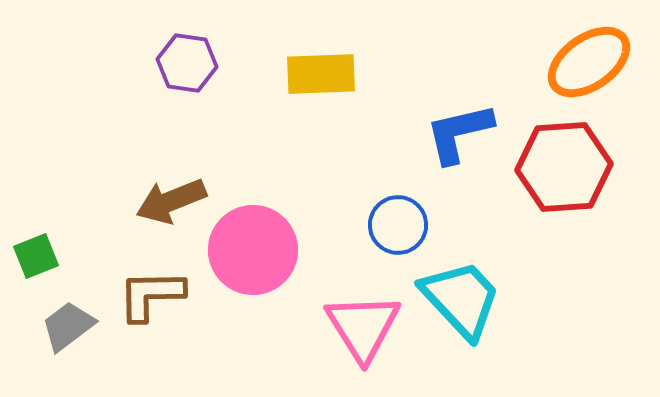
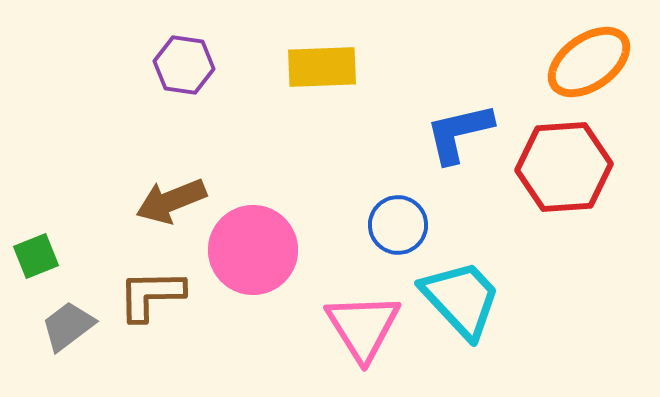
purple hexagon: moved 3 px left, 2 px down
yellow rectangle: moved 1 px right, 7 px up
